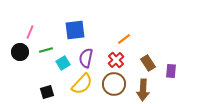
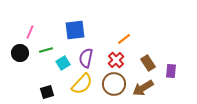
black circle: moved 1 px down
brown arrow: moved 2 px up; rotated 55 degrees clockwise
